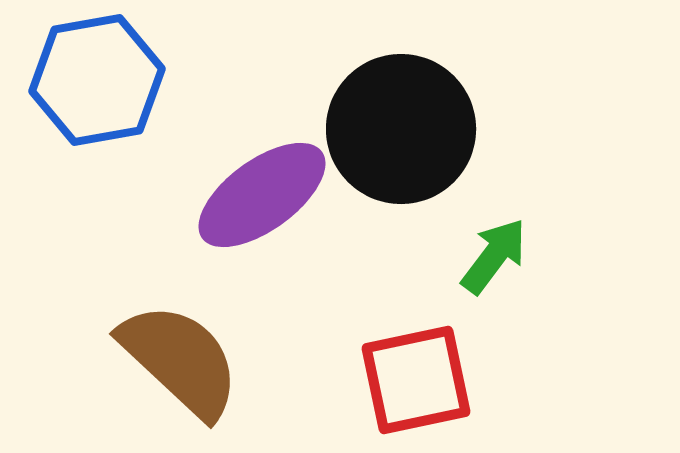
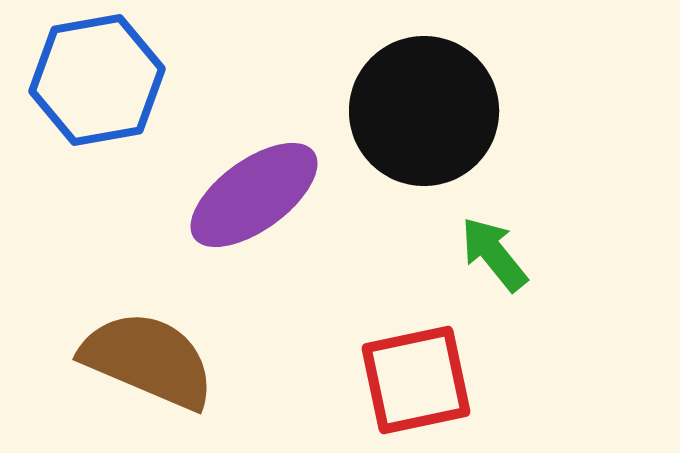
black circle: moved 23 px right, 18 px up
purple ellipse: moved 8 px left
green arrow: moved 2 px up; rotated 76 degrees counterclockwise
brown semicircle: moved 32 px left; rotated 20 degrees counterclockwise
